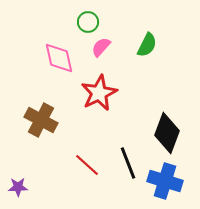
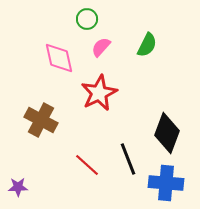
green circle: moved 1 px left, 3 px up
black line: moved 4 px up
blue cross: moved 1 px right, 2 px down; rotated 12 degrees counterclockwise
